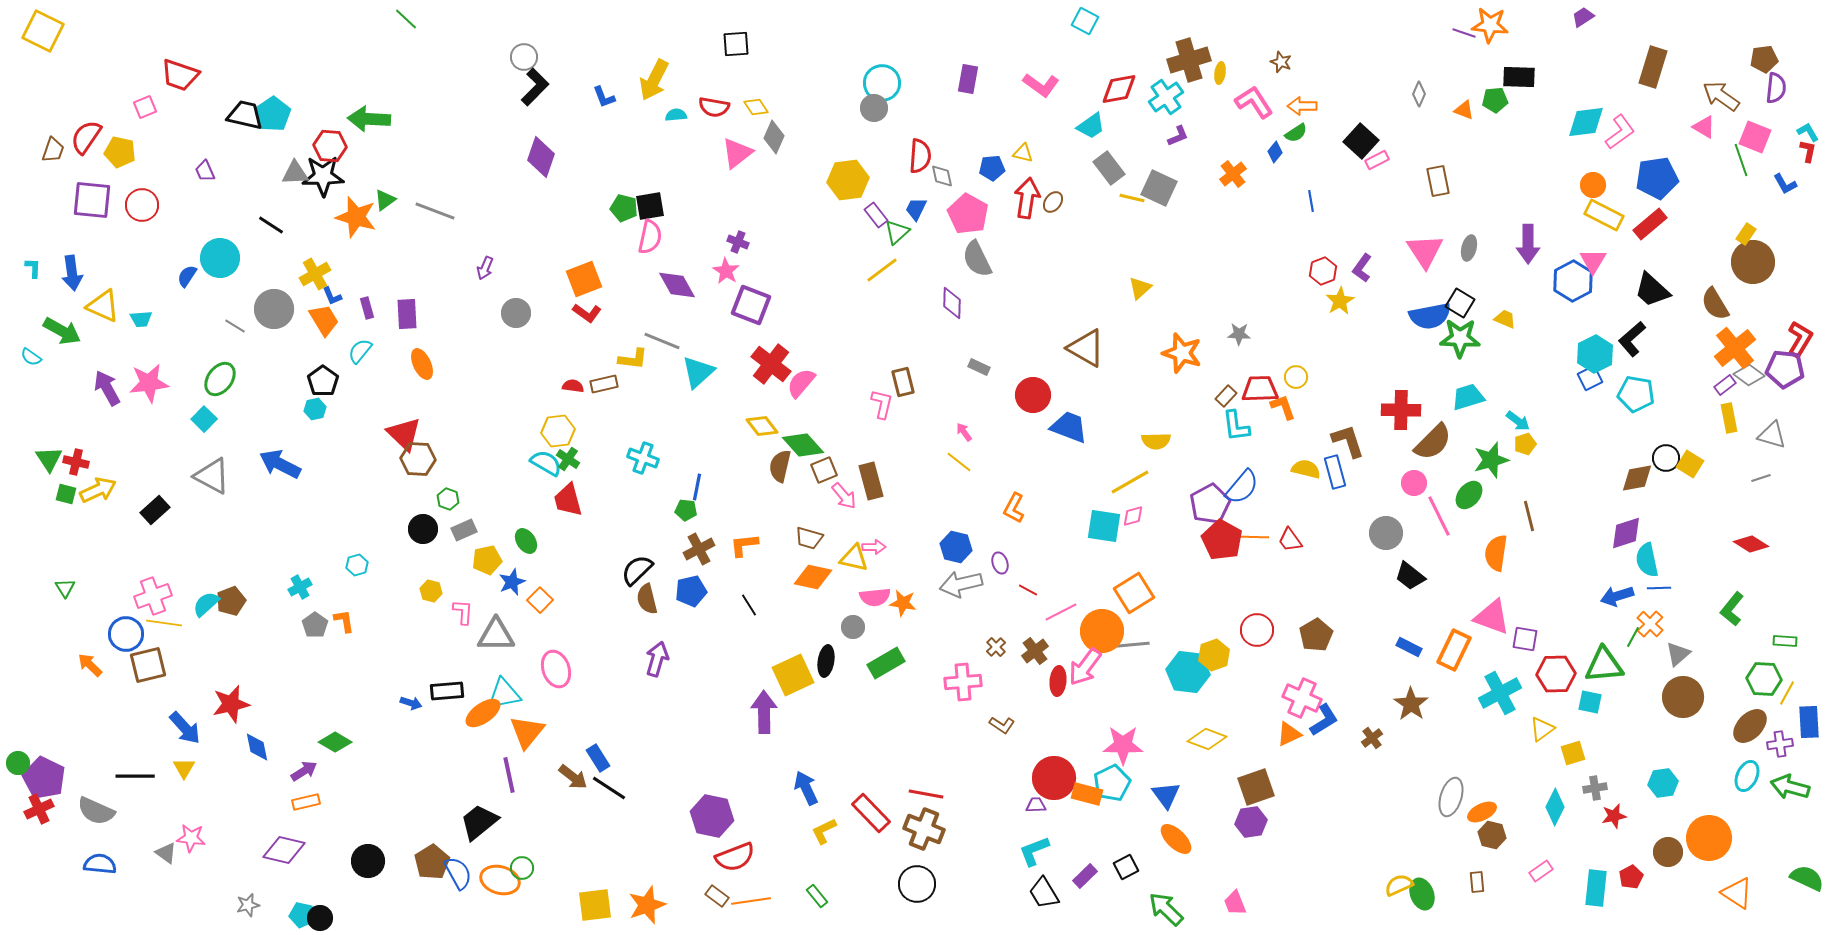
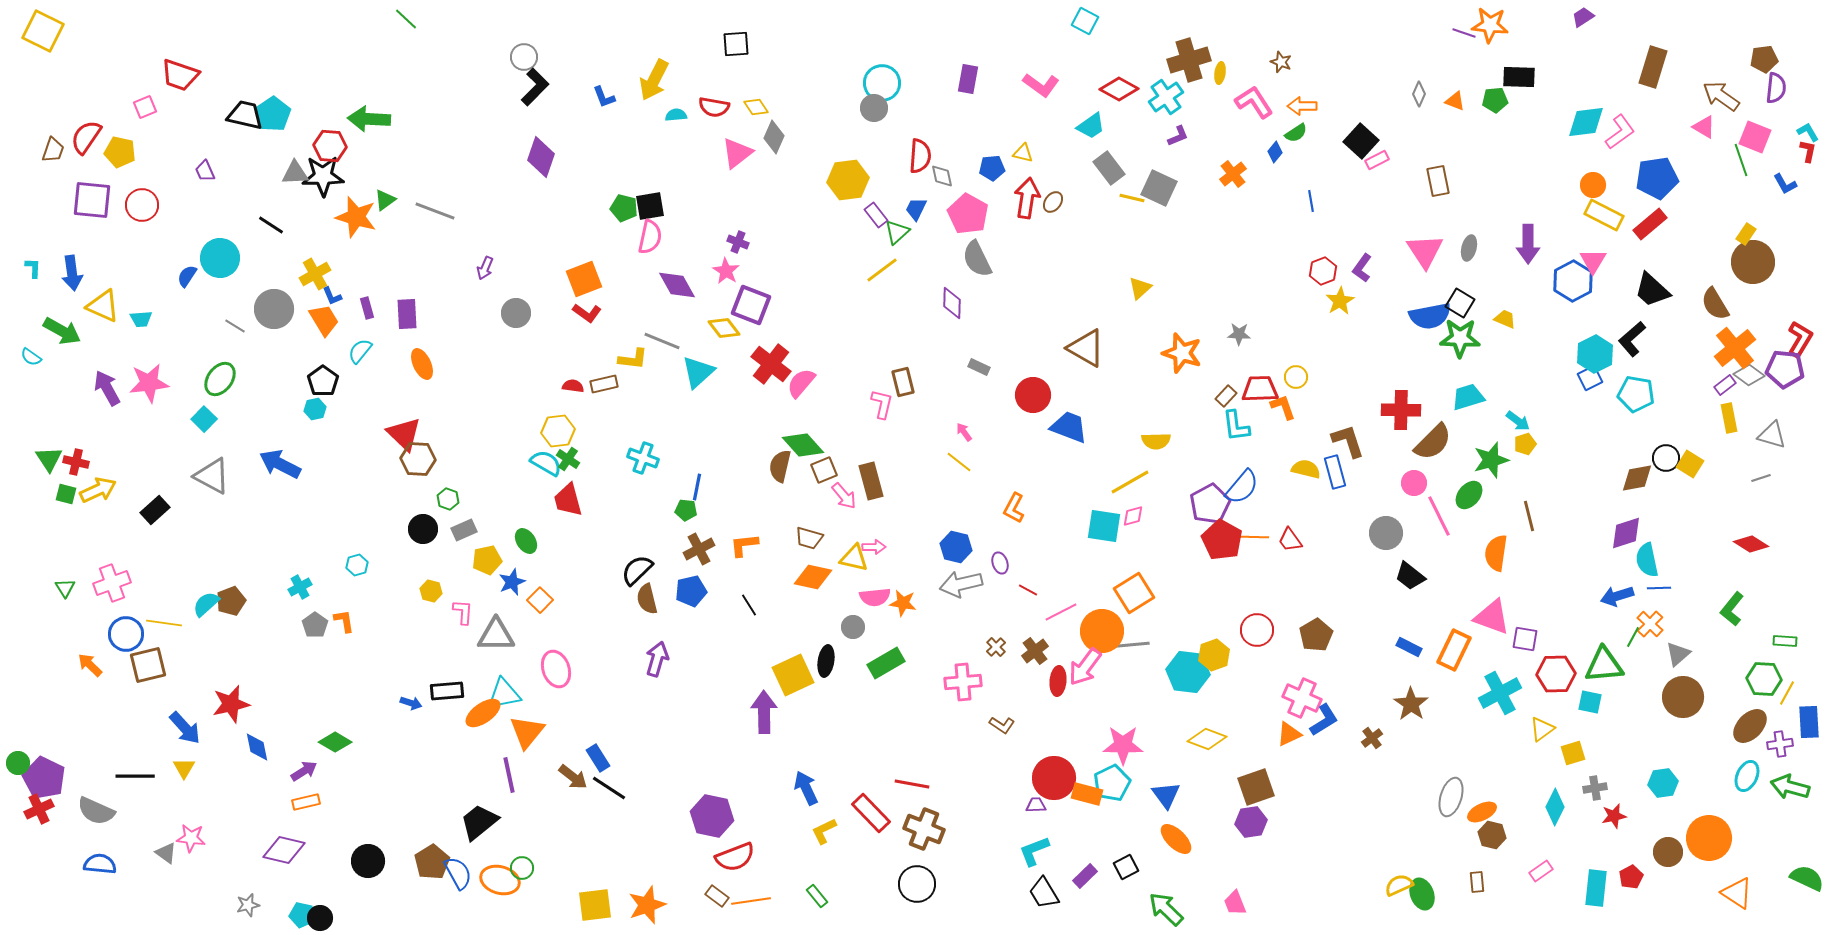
red diamond at (1119, 89): rotated 39 degrees clockwise
orange triangle at (1464, 110): moved 9 px left, 9 px up
yellow diamond at (762, 426): moved 38 px left, 98 px up
pink cross at (153, 596): moved 41 px left, 13 px up
red line at (926, 794): moved 14 px left, 10 px up
